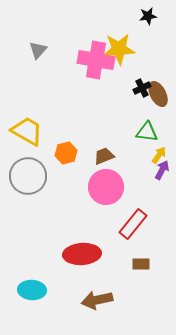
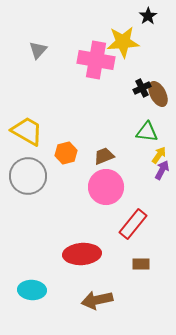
black star: rotated 24 degrees counterclockwise
yellow star: moved 4 px right, 7 px up
